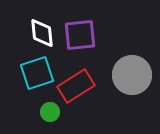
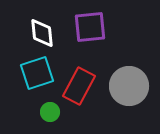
purple square: moved 10 px right, 8 px up
gray circle: moved 3 px left, 11 px down
red rectangle: moved 3 px right; rotated 30 degrees counterclockwise
